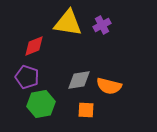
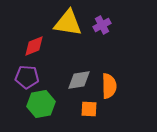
purple pentagon: rotated 15 degrees counterclockwise
orange semicircle: rotated 105 degrees counterclockwise
orange square: moved 3 px right, 1 px up
